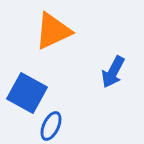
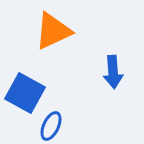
blue arrow: rotated 32 degrees counterclockwise
blue square: moved 2 px left
